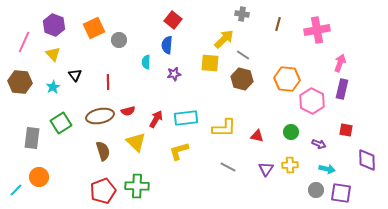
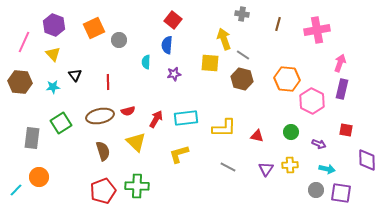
yellow arrow at (224, 39): rotated 65 degrees counterclockwise
cyan star at (53, 87): rotated 24 degrees clockwise
yellow L-shape at (179, 151): moved 3 px down
